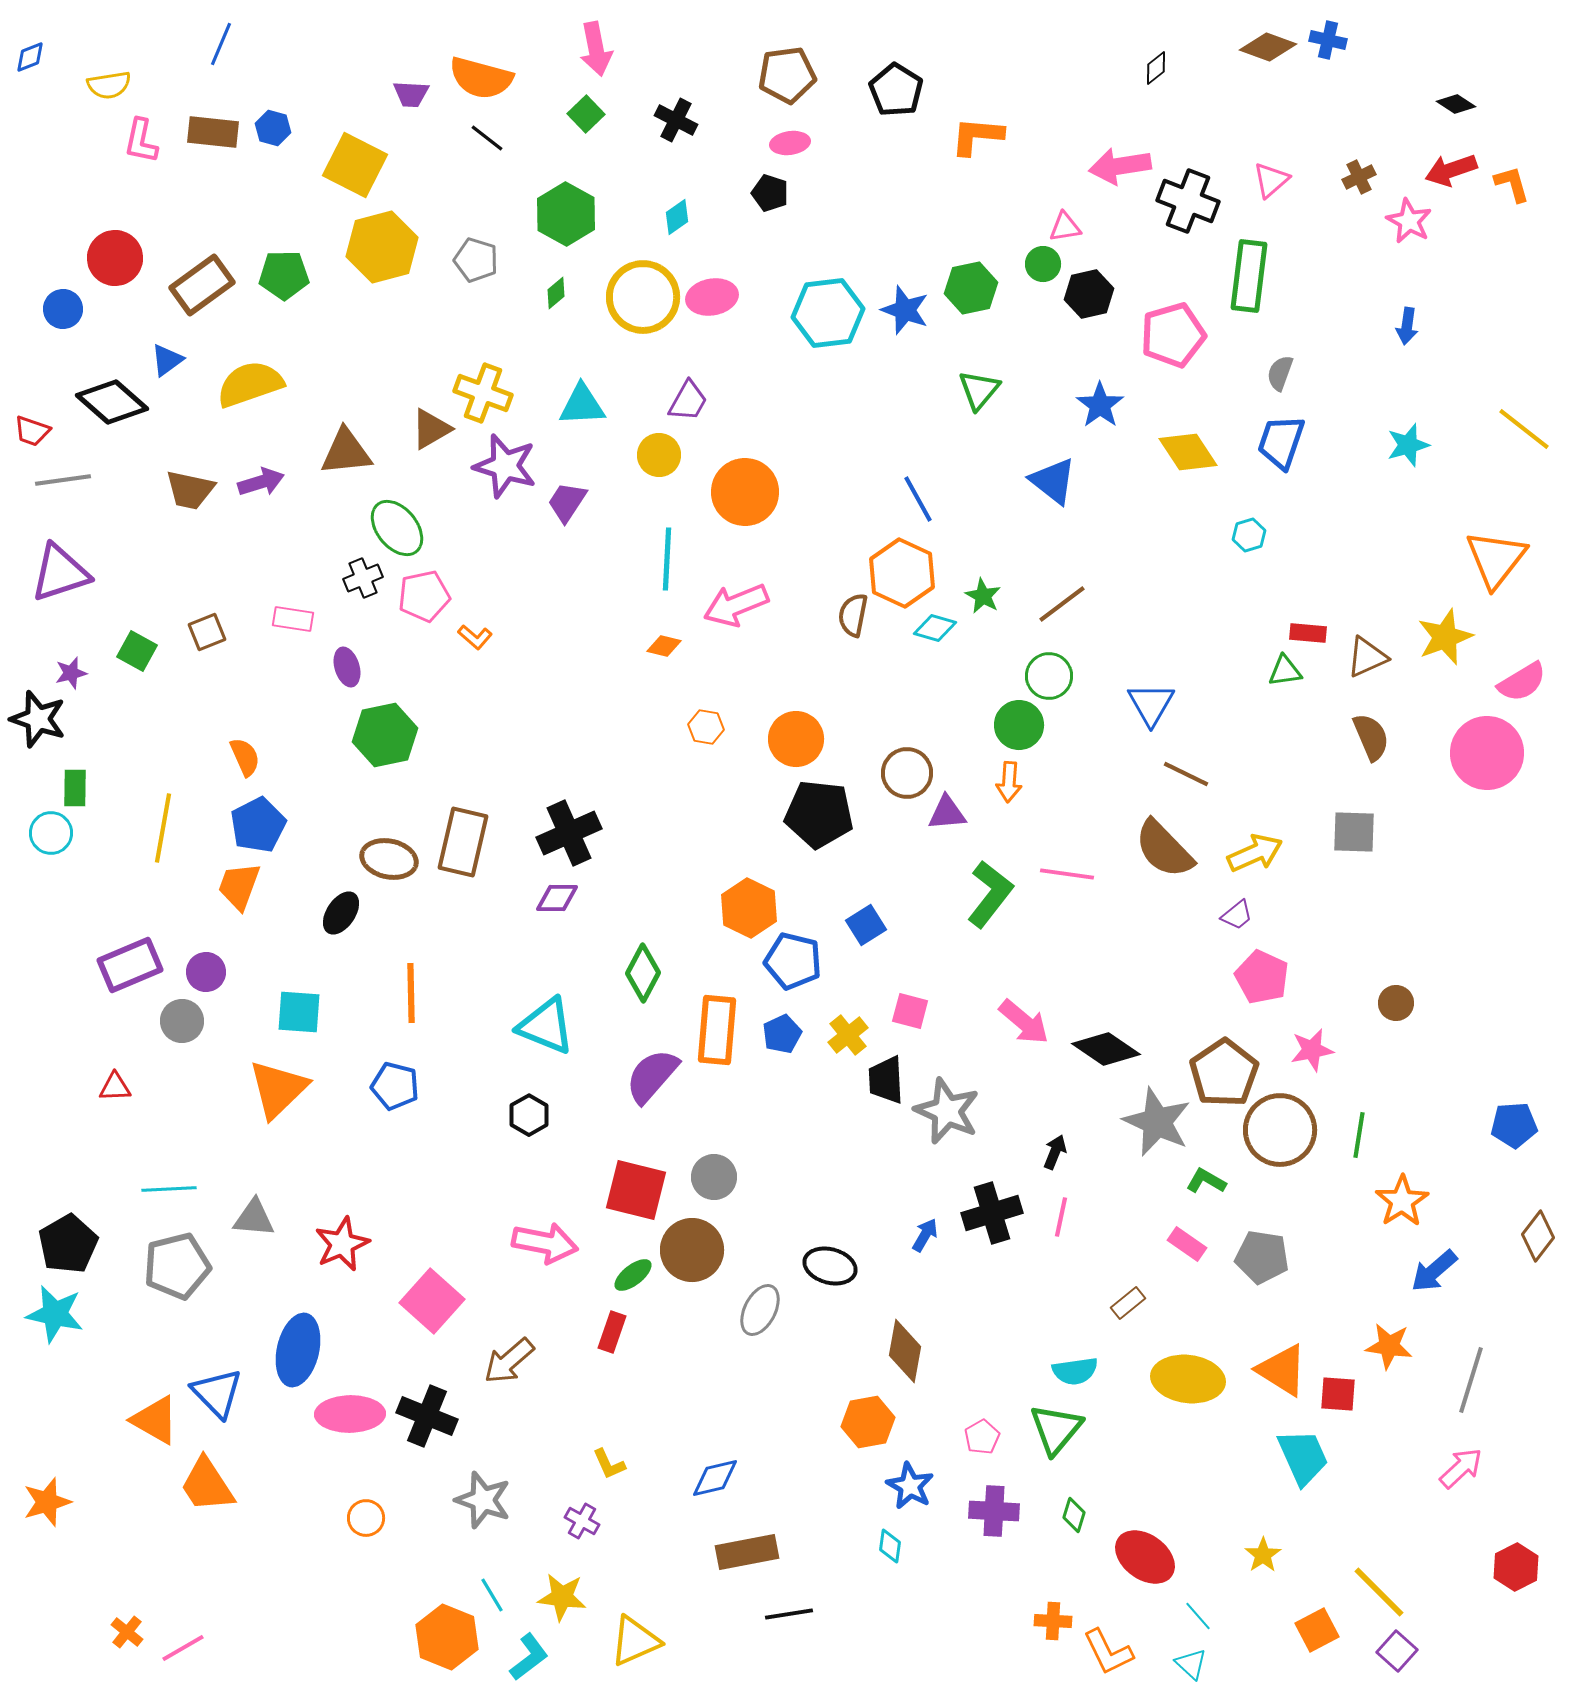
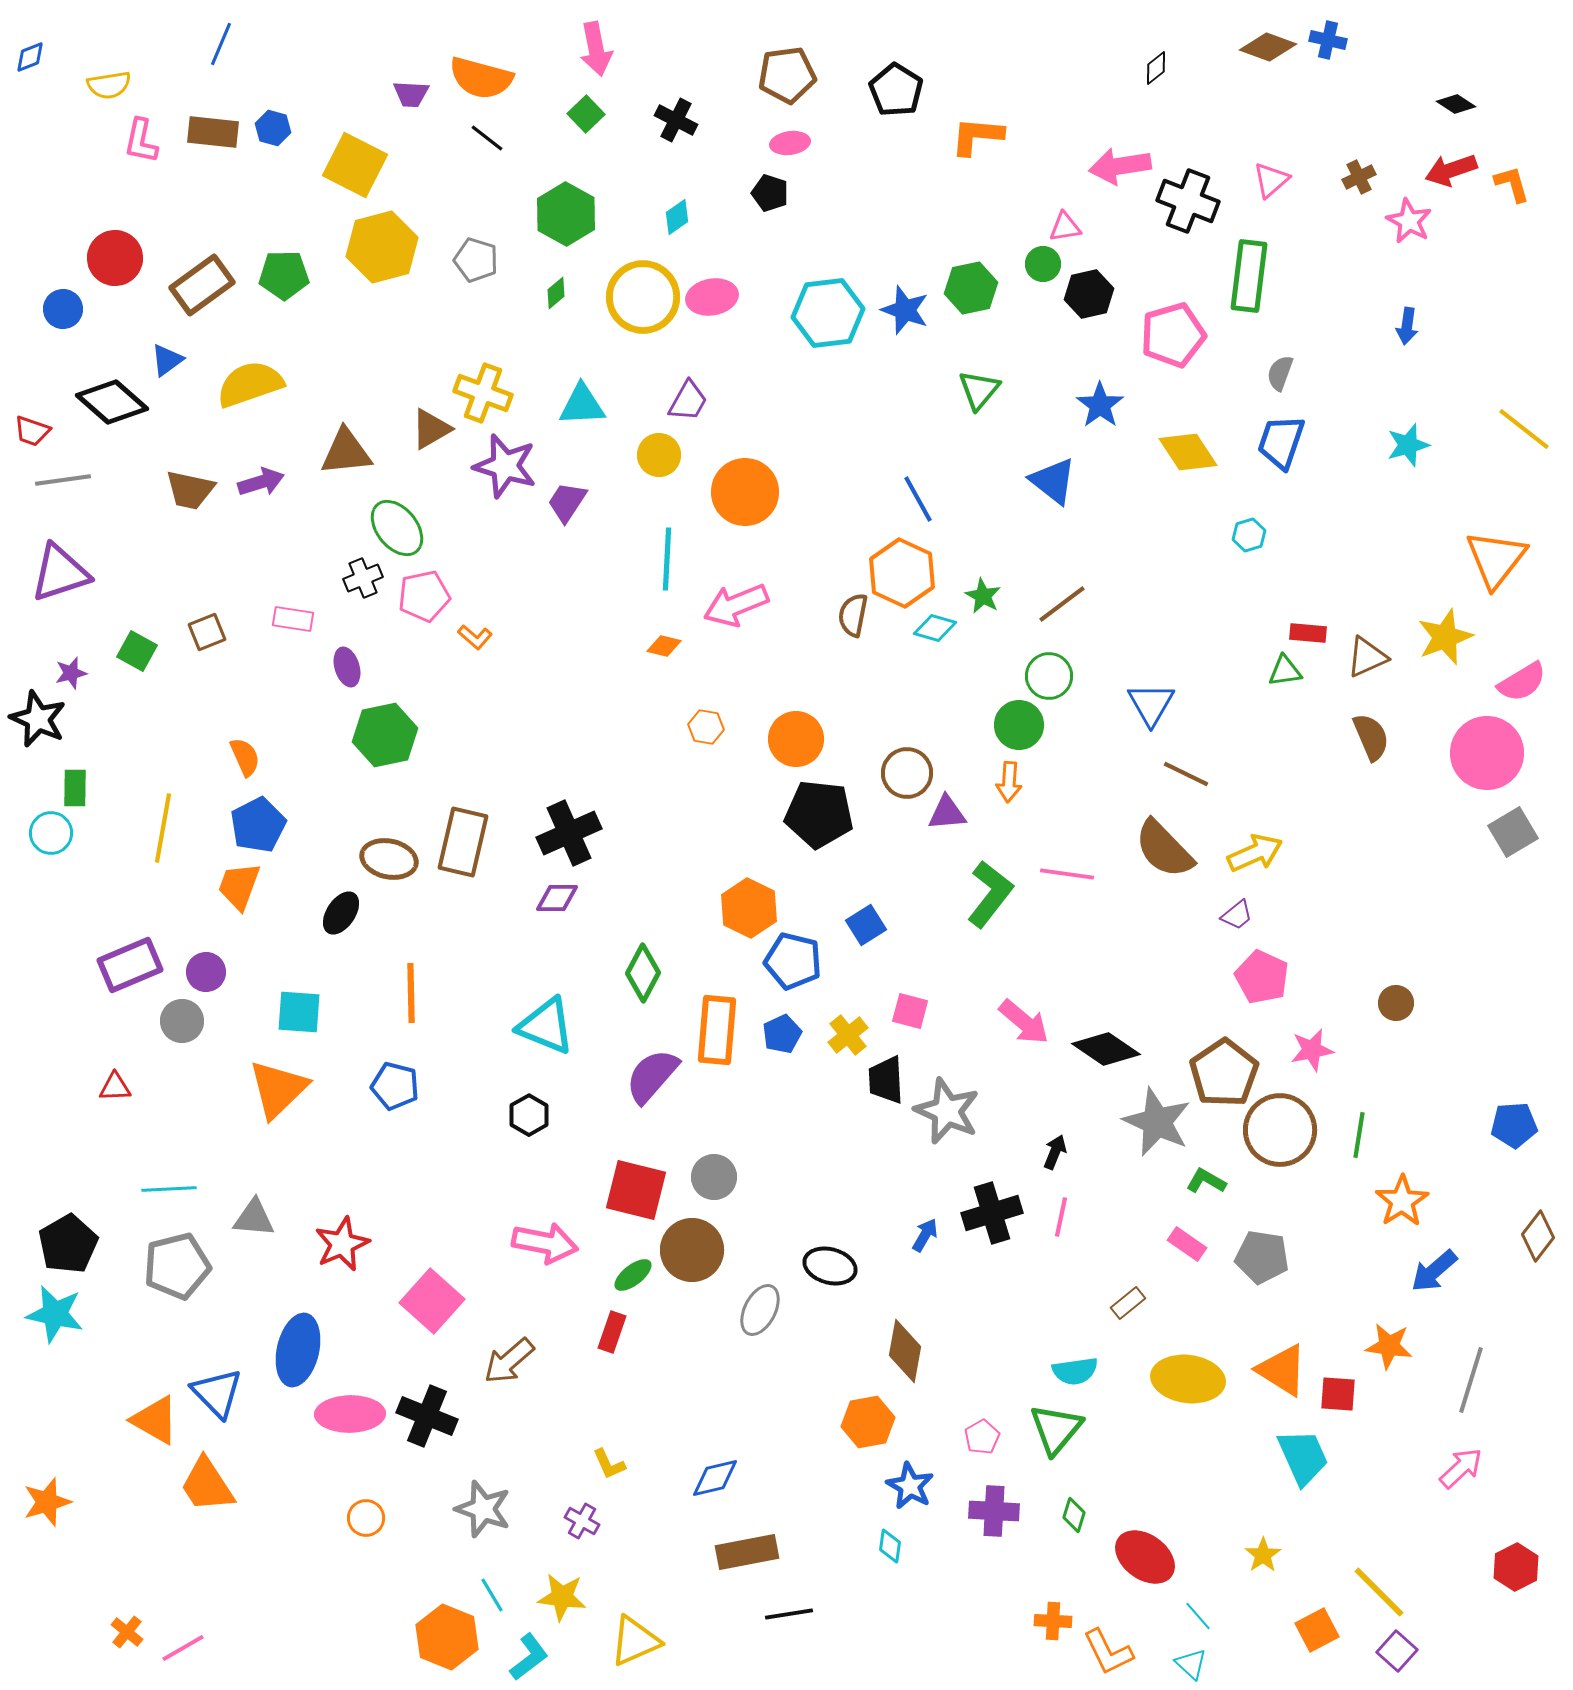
black star at (38, 719): rotated 6 degrees clockwise
gray square at (1354, 832): moved 159 px right; rotated 33 degrees counterclockwise
gray star at (483, 1500): moved 9 px down
